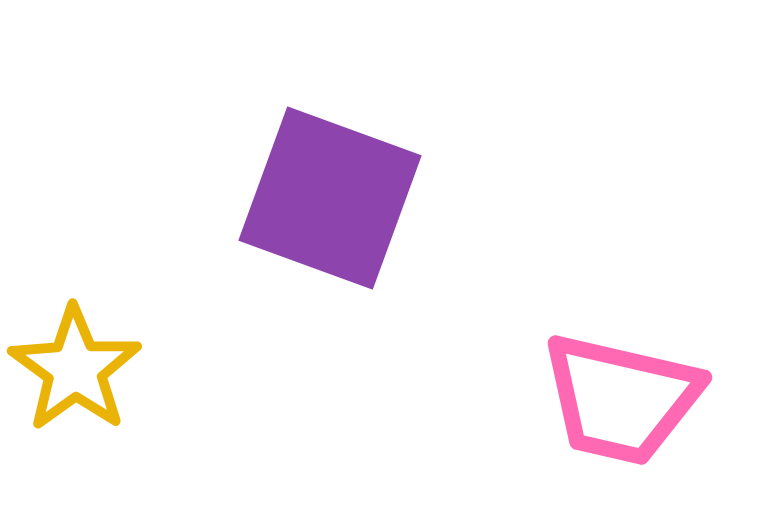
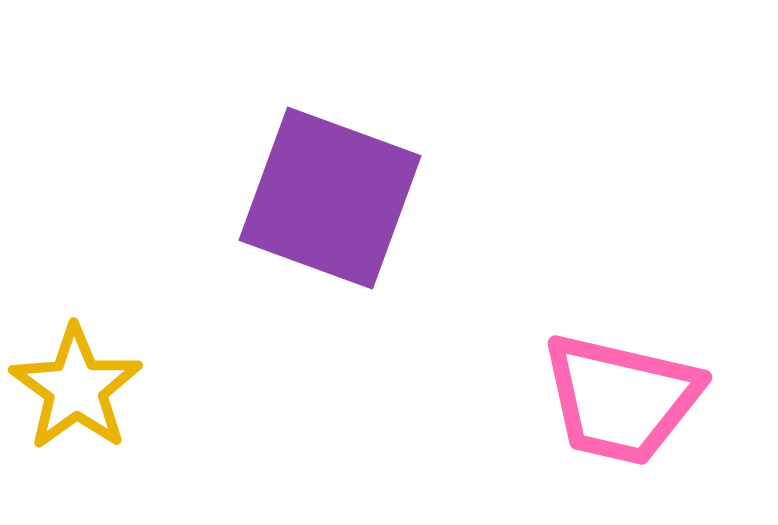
yellow star: moved 1 px right, 19 px down
